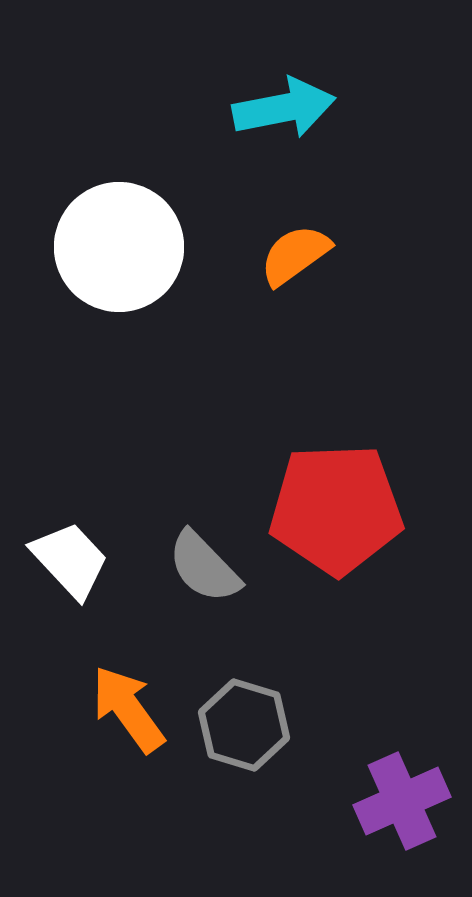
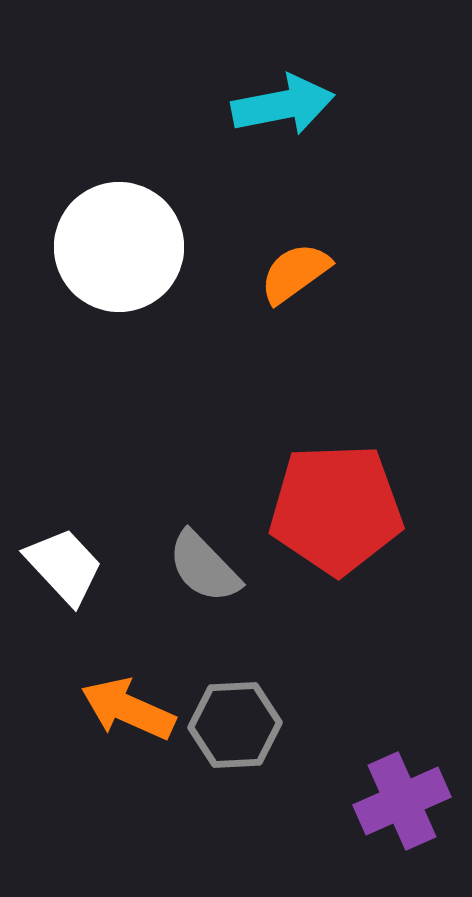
cyan arrow: moved 1 px left, 3 px up
orange semicircle: moved 18 px down
white trapezoid: moved 6 px left, 6 px down
orange arrow: rotated 30 degrees counterclockwise
gray hexagon: moved 9 px left; rotated 20 degrees counterclockwise
